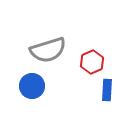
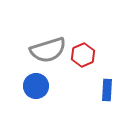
red hexagon: moved 9 px left, 7 px up
blue circle: moved 4 px right
